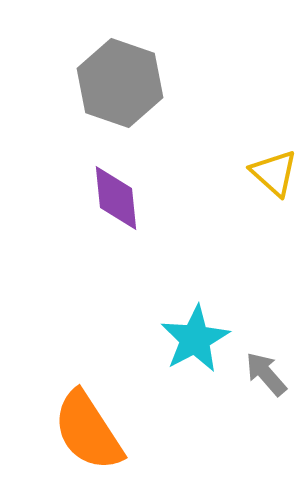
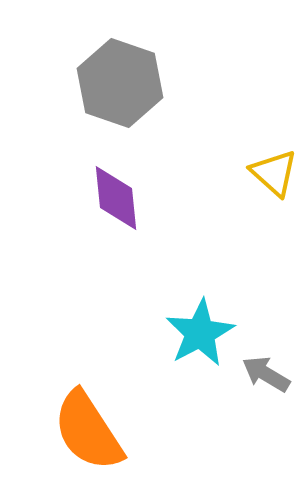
cyan star: moved 5 px right, 6 px up
gray arrow: rotated 18 degrees counterclockwise
